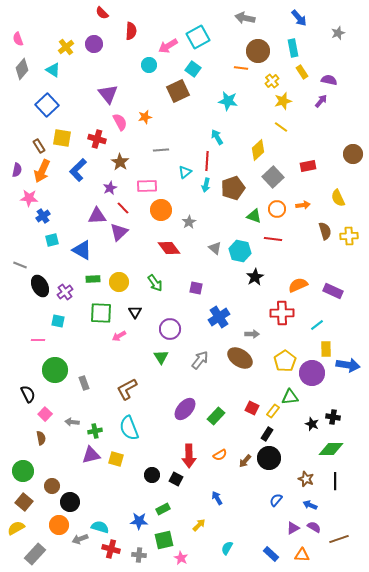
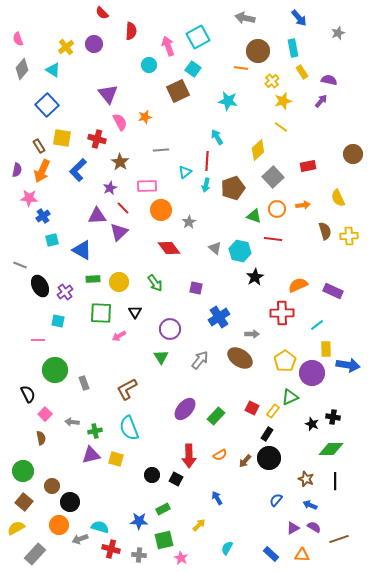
pink arrow at (168, 46): rotated 102 degrees clockwise
green triangle at (290, 397): rotated 18 degrees counterclockwise
